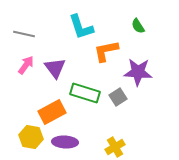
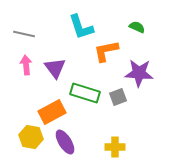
green semicircle: moved 1 px left, 1 px down; rotated 147 degrees clockwise
pink arrow: rotated 42 degrees counterclockwise
purple star: moved 1 px right, 1 px down
gray square: rotated 12 degrees clockwise
purple ellipse: rotated 55 degrees clockwise
yellow cross: rotated 30 degrees clockwise
